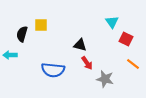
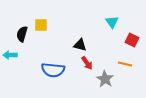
red square: moved 6 px right, 1 px down
orange line: moved 8 px left; rotated 24 degrees counterclockwise
gray star: rotated 18 degrees clockwise
